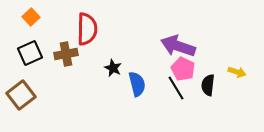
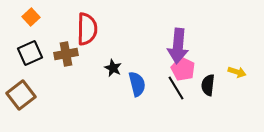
purple arrow: rotated 104 degrees counterclockwise
